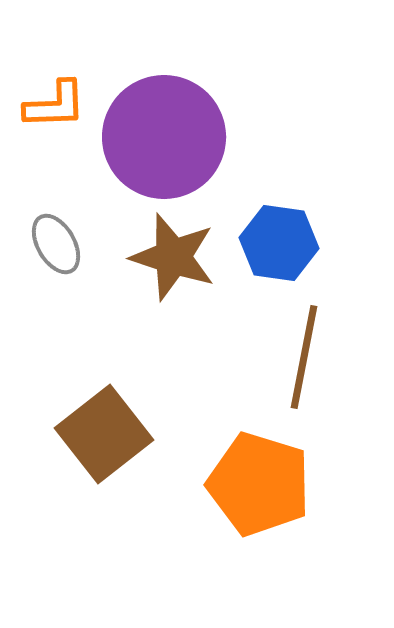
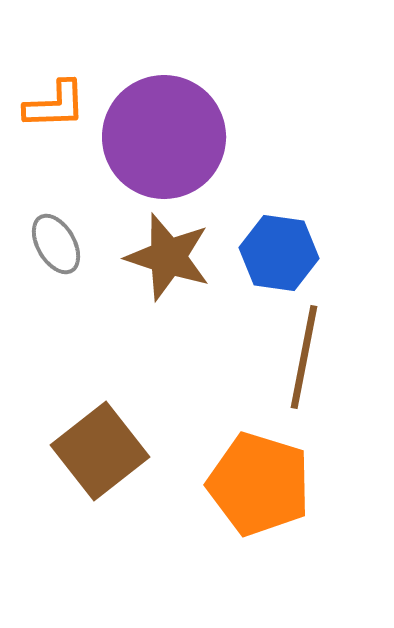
blue hexagon: moved 10 px down
brown star: moved 5 px left
brown square: moved 4 px left, 17 px down
